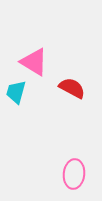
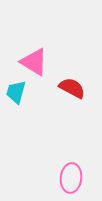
pink ellipse: moved 3 px left, 4 px down
